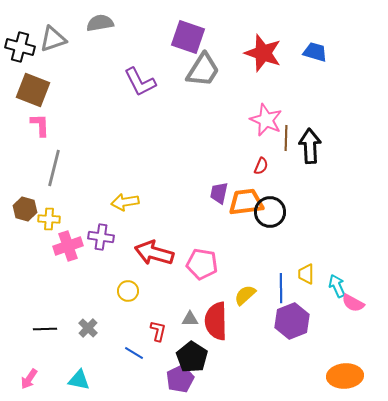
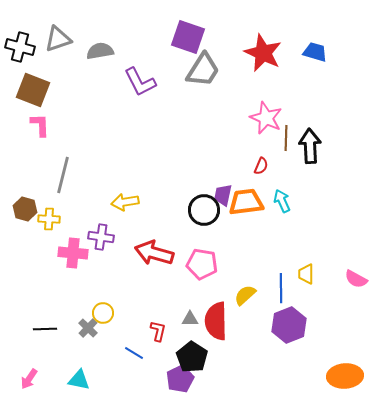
gray semicircle at (100, 23): moved 28 px down
gray triangle at (53, 39): moved 5 px right
red star at (263, 53): rotated 6 degrees clockwise
pink star at (266, 120): moved 2 px up
gray line at (54, 168): moved 9 px right, 7 px down
purple trapezoid at (219, 193): moved 4 px right, 2 px down
black circle at (270, 212): moved 66 px left, 2 px up
pink cross at (68, 246): moved 5 px right, 7 px down; rotated 24 degrees clockwise
cyan arrow at (337, 286): moved 55 px left, 85 px up
yellow circle at (128, 291): moved 25 px left, 22 px down
pink semicircle at (353, 303): moved 3 px right, 24 px up
purple hexagon at (292, 321): moved 3 px left, 4 px down
